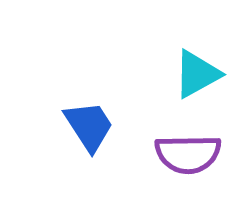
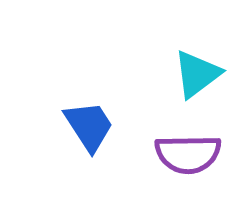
cyan triangle: rotated 8 degrees counterclockwise
